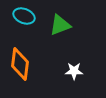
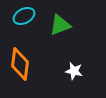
cyan ellipse: rotated 50 degrees counterclockwise
white star: rotated 12 degrees clockwise
